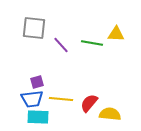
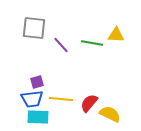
yellow triangle: moved 1 px down
yellow semicircle: rotated 20 degrees clockwise
